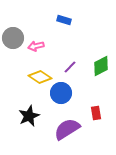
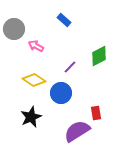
blue rectangle: rotated 24 degrees clockwise
gray circle: moved 1 px right, 9 px up
pink arrow: rotated 42 degrees clockwise
green diamond: moved 2 px left, 10 px up
yellow diamond: moved 6 px left, 3 px down
black star: moved 2 px right, 1 px down
purple semicircle: moved 10 px right, 2 px down
